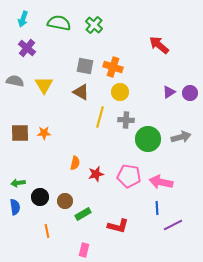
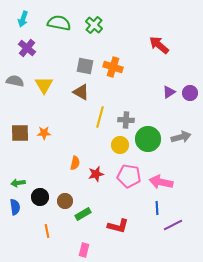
yellow circle: moved 53 px down
